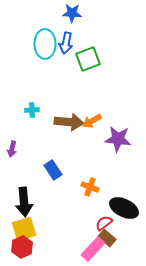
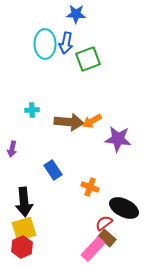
blue star: moved 4 px right, 1 px down
